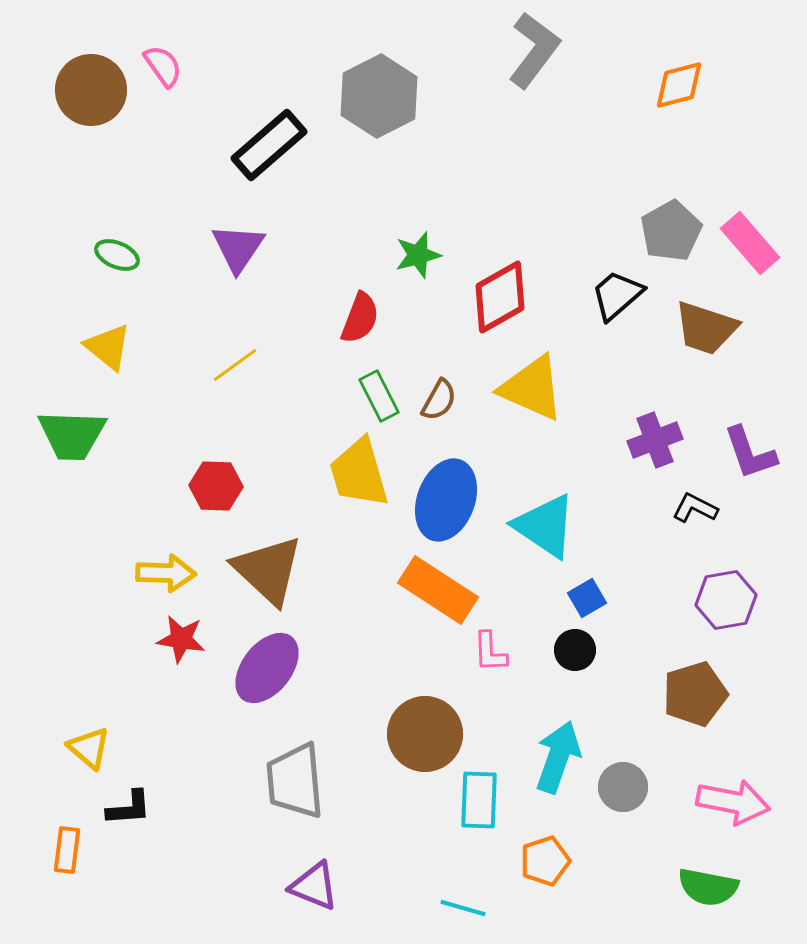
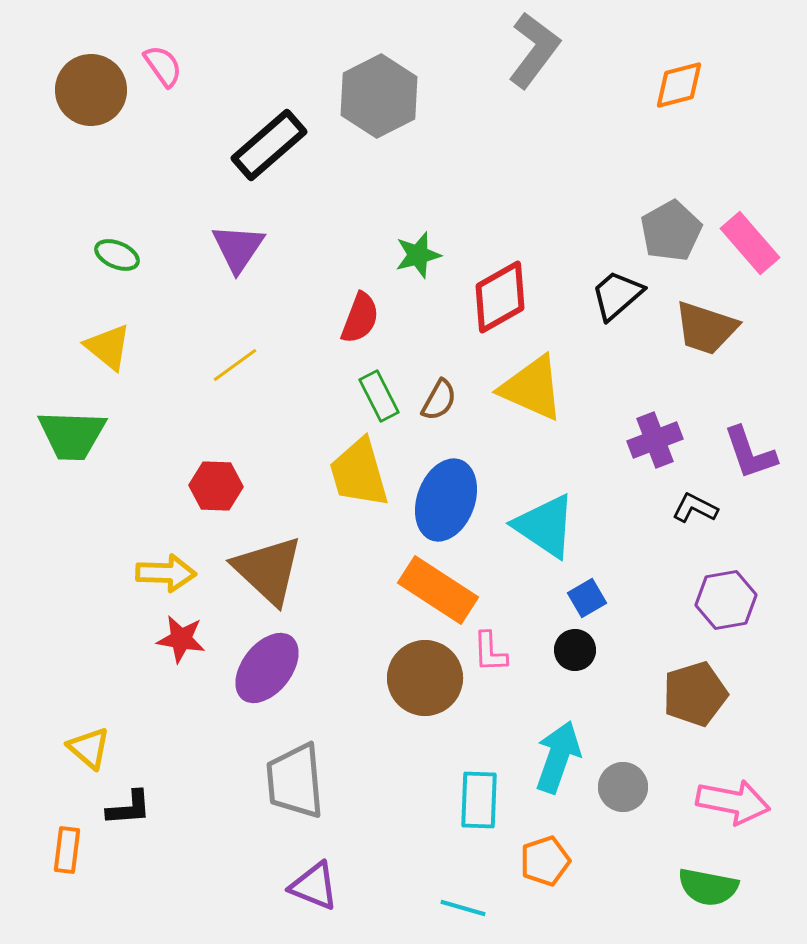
brown circle at (425, 734): moved 56 px up
